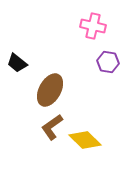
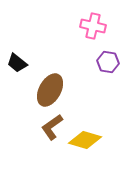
yellow diamond: rotated 28 degrees counterclockwise
